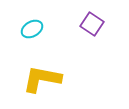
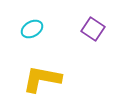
purple square: moved 1 px right, 5 px down
